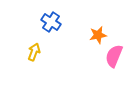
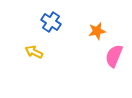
orange star: moved 1 px left, 4 px up
yellow arrow: rotated 84 degrees counterclockwise
